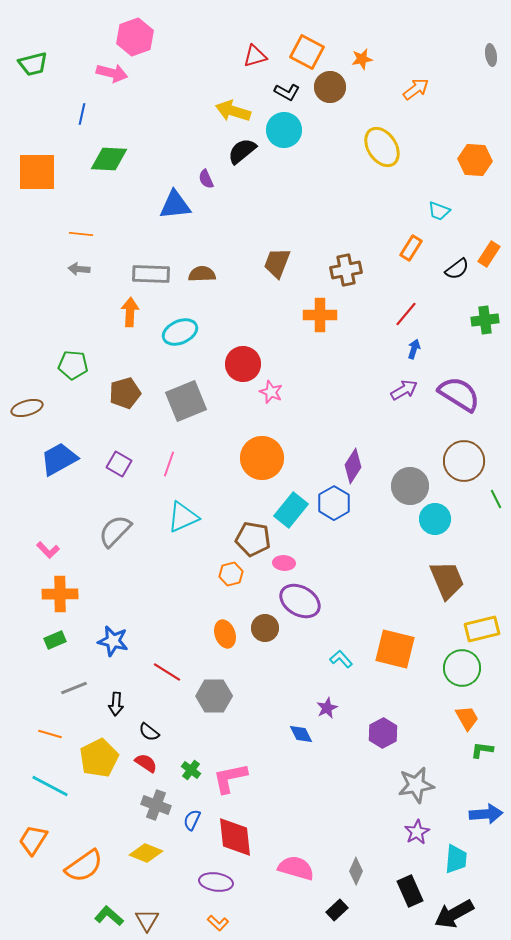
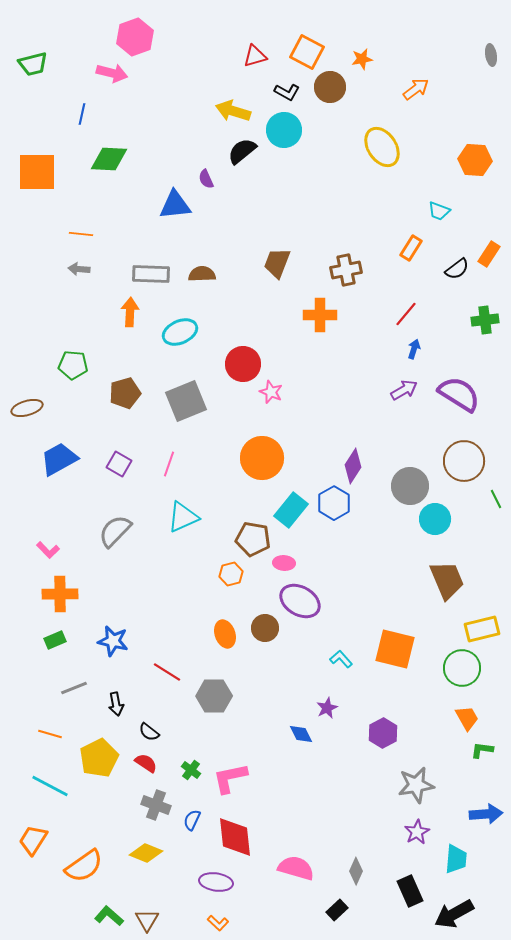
black arrow at (116, 704): rotated 15 degrees counterclockwise
